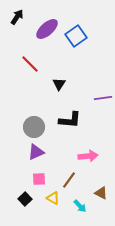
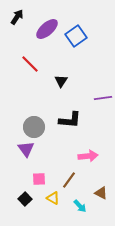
black triangle: moved 2 px right, 3 px up
purple triangle: moved 10 px left, 3 px up; rotated 42 degrees counterclockwise
